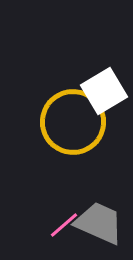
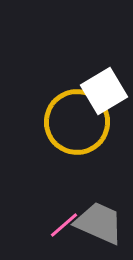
yellow circle: moved 4 px right
